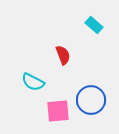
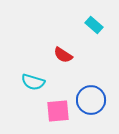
red semicircle: rotated 144 degrees clockwise
cyan semicircle: rotated 10 degrees counterclockwise
